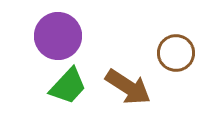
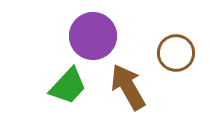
purple circle: moved 35 px right
brown arrow: rotated 153 degrees counterclockwise
